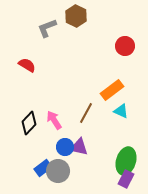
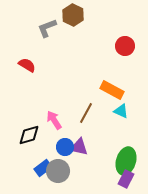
brown hexagon: moved 3 px left, 1 px up
orange rectangle: rotated 65 degrees clockwise
black diamond: moved 12 px down; rotated 30 degrees clockwise
